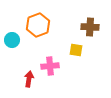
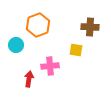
cyan circle: moved 4 px right, 5 px down
